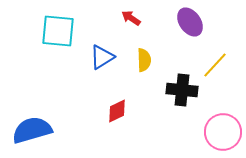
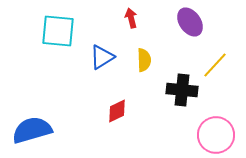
red arrow: rotated 42 degrees clockwise
pink circle: moved 7 px left, 3 px down
